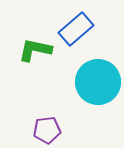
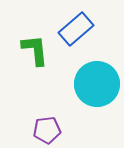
green L-shape: rotated 72 degrees clockwise
cyan circle: moved 1 px left, 2 px down
